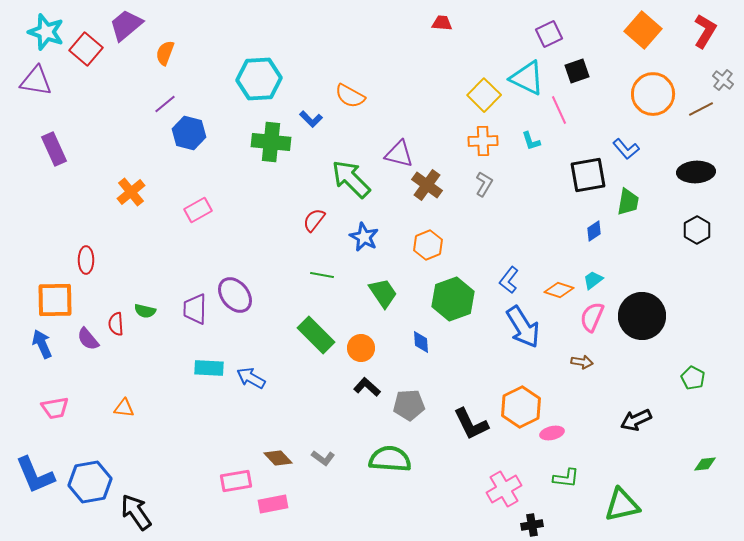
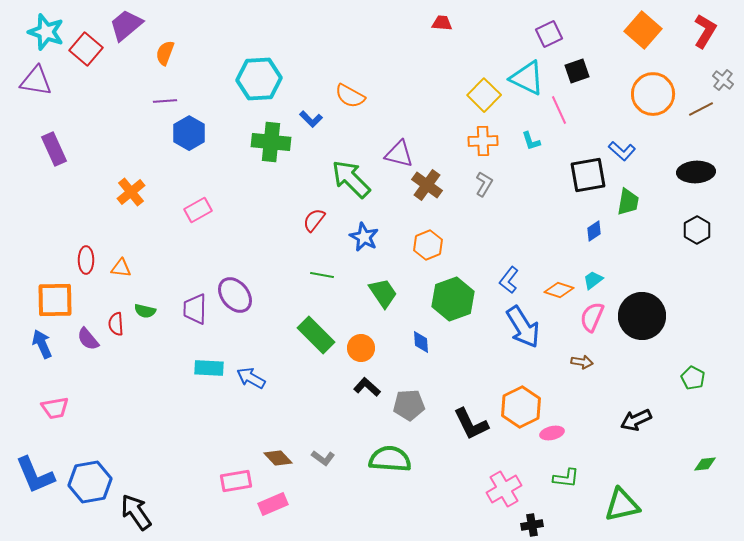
purple line at (165, 104): moved 3 px up; rotated 35 degrees clockwise
blue hexagon at (189, 133): rotated 16 degrees clockwise
blue L-shape at (626, 149): moved 4 px left, 2 px down; rotated 8 degrees counterclockwise
orange triangle at (124, 408): moved 3 px left, 140 px up
pink rectangle at (273, 504): rotated 12 degrees counterclockwise
